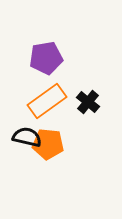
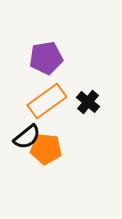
black semicircle: rotated 128 degrees clockwise
orange pentagon: moved 2 px left, 5 px down
